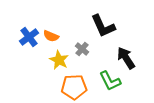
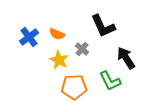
orange semicircle: moved 6 px right, 2 px up
